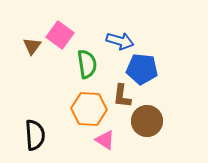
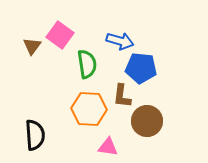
blue pentagon: moved 1 px left, 1 px up
pink triangle: moved 3 px right, 7 px down; rotated 25 degrees counterclockwise
